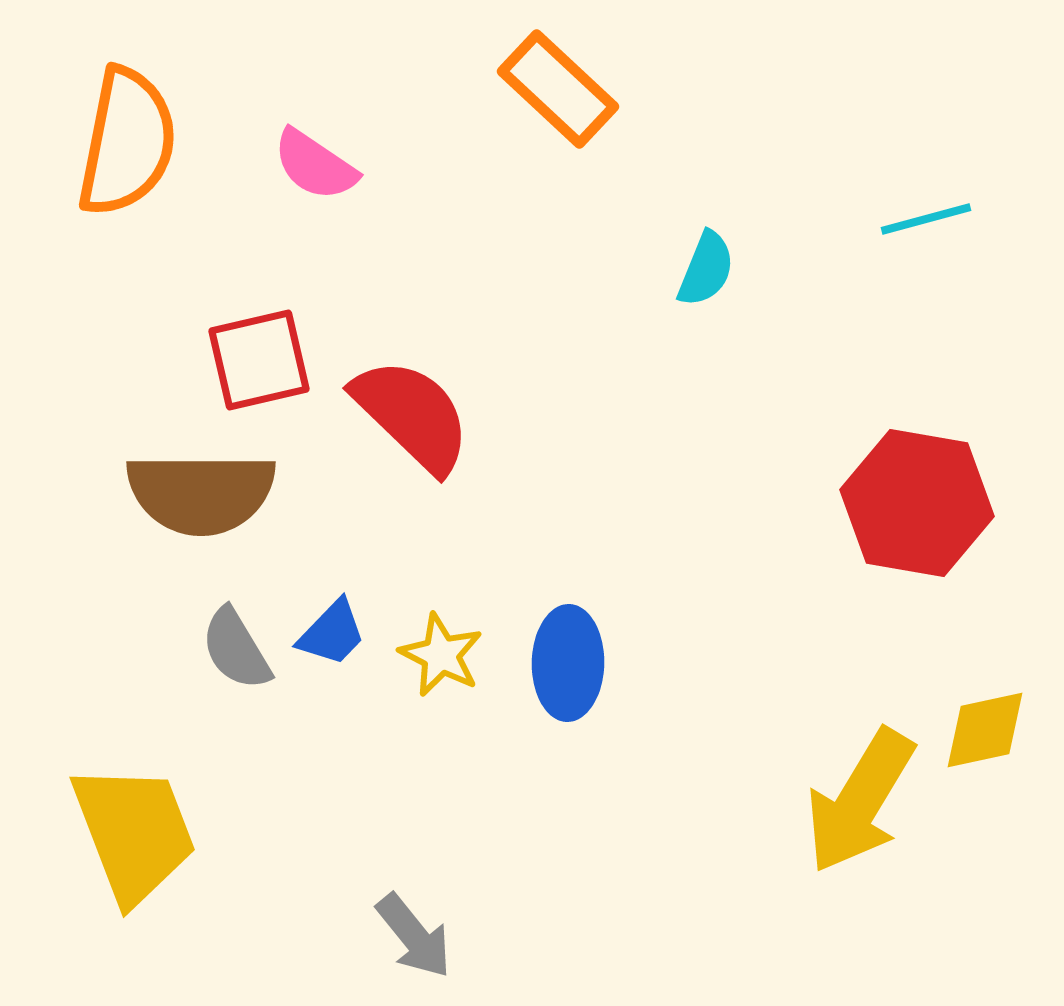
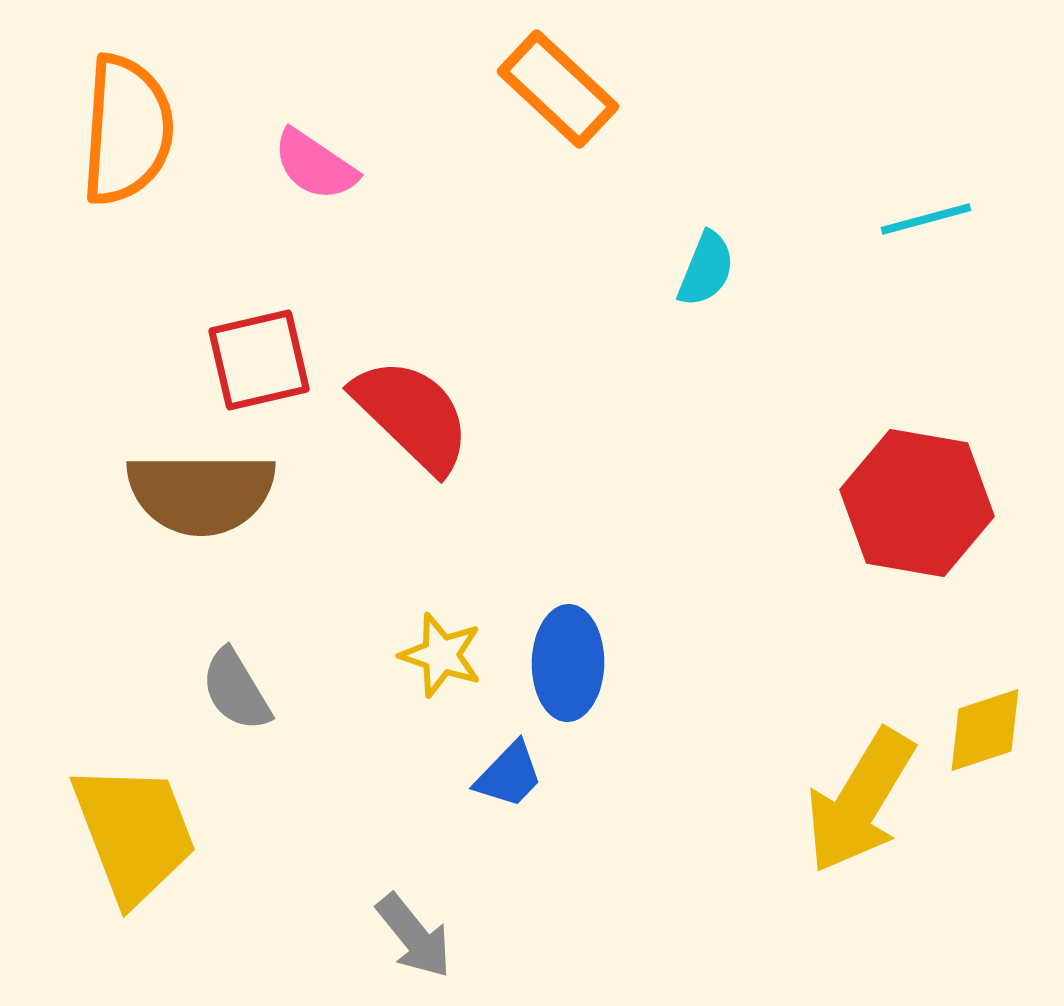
orange semicircle: moved 12 px up; rotated 7 degrees counterclockwise
blue trapezoid: moved 177 px right, 142 px down
gray semicircle: moved 41 px down
yellow star: rotated 8 degrees counterclockwise
yellow diamond: rotated 6 degrees counterclockwise
